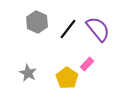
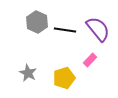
black line: moved 3 px left, 1 px down; rotated 60 degrees clockwise
pink rectangle: moved 3 px right, 4 px up
yellow pentagon: moved 3 px left; rotated 20 degrees clockwise
